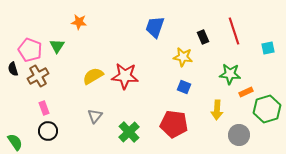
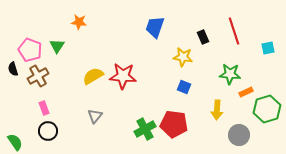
red star: moved 2 px left
green cross: moved 16 px right, 3 px up; rotated 15 degrees clockwise
